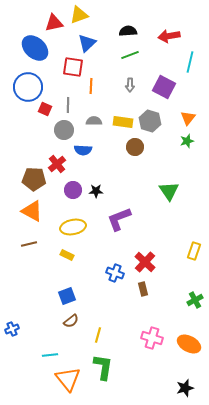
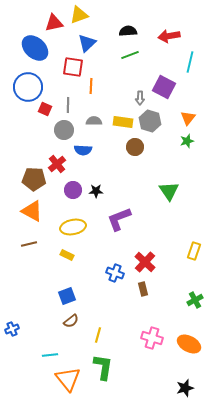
gray arrow at (130, 85): moved 10 px right, 13 px down
